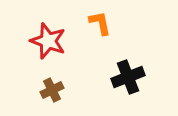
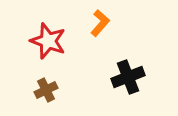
orange L-shape: rotated 52 degrees clockwise
brown cross: moved 6 px left
